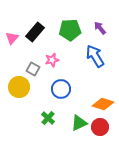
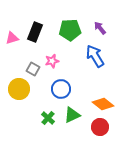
black rectangle: rotated 18 degrees counterclockwise
pink triangle: rotated 32 degrees clockwise
pink star: moved 1 px down
yellow circle: moved 2 px down
orange diamond: rotated 20 degrees clockwise
green triangle: moved 7 px left, 8 px up
